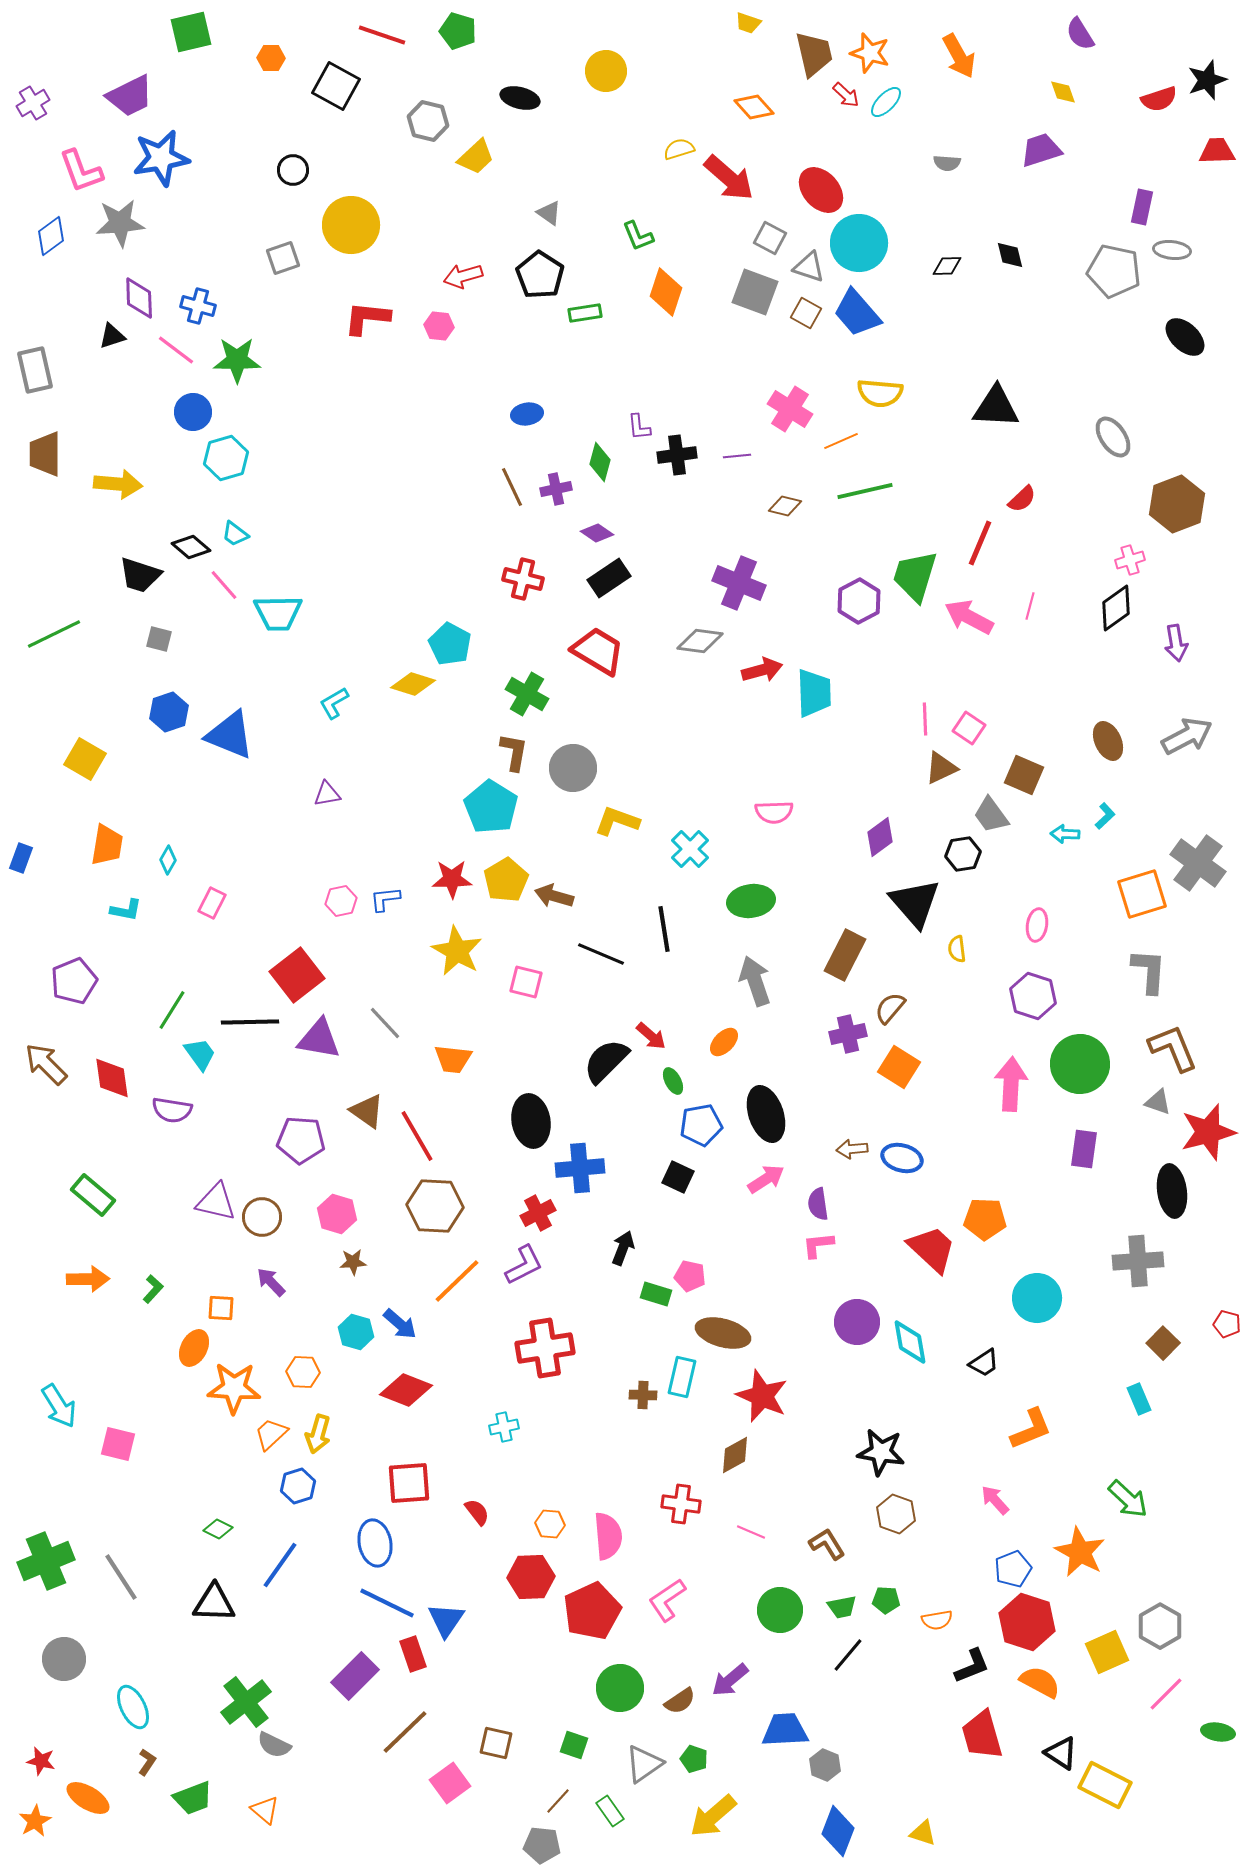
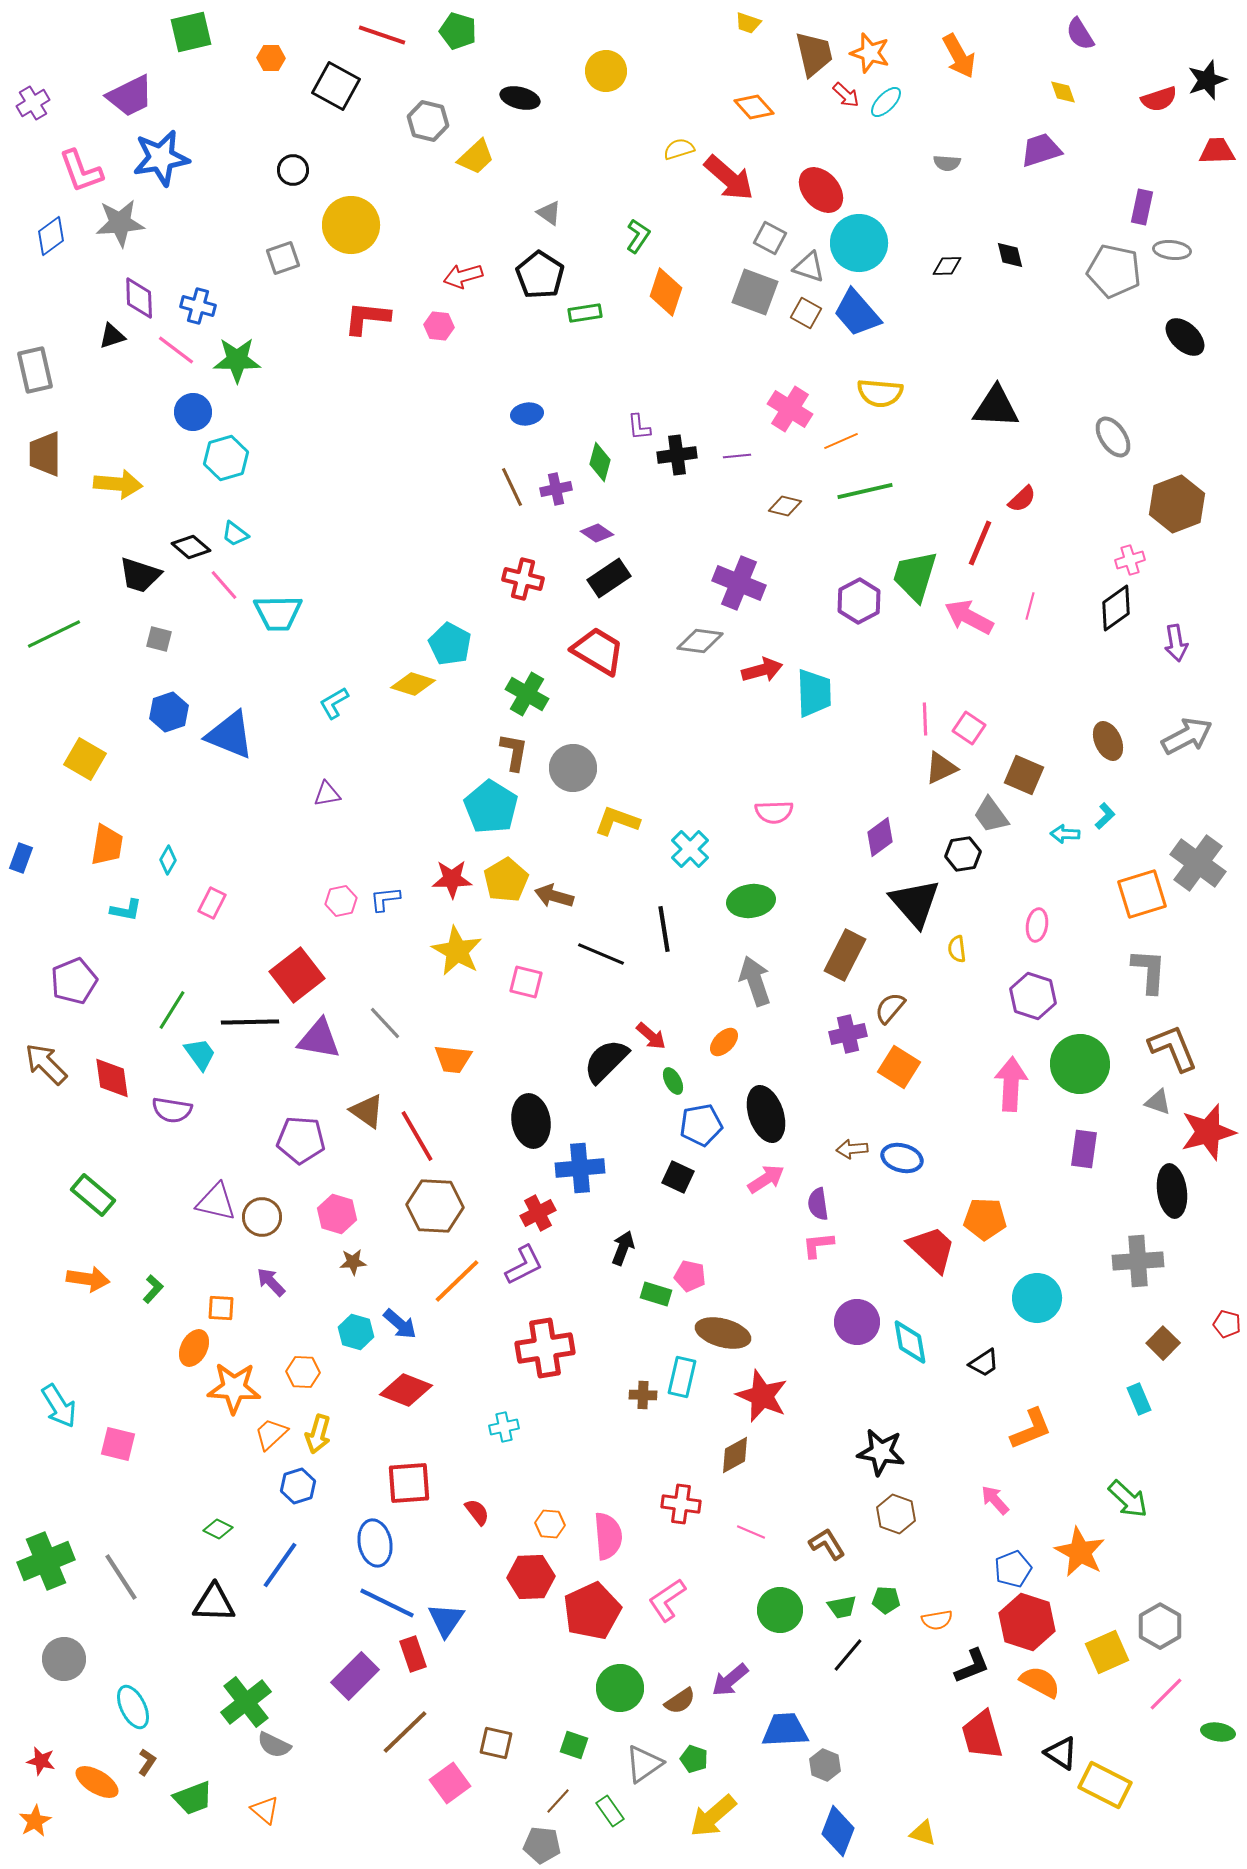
green L-shape at (638, 236): rotated 124 degrees counterclockwise
orange arrow at (88, 1279): rotated 9 degrees clockwise
orange ellipse at (88, 1798): moved 9 px right, 16 px up
